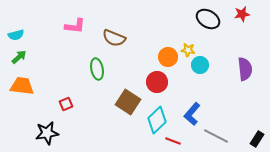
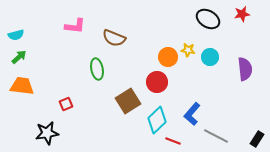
cyan circle: moved 10 px right, 8 px up
brown square: moved 1 px up; rotated 25 degrees clockwise
